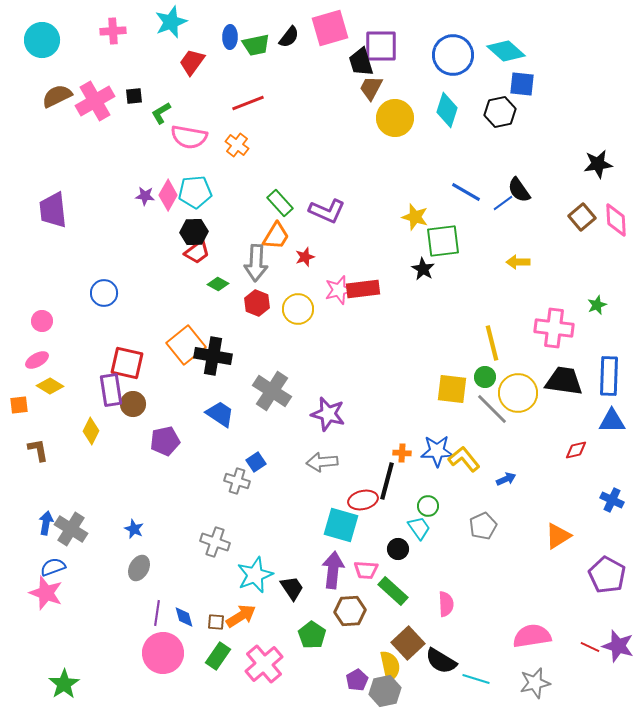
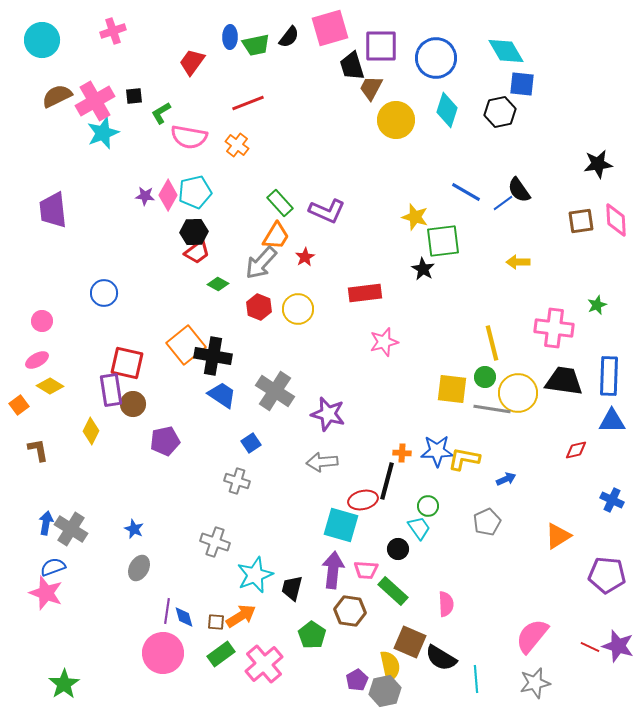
cyan star at (171, 22): moved 68 px left, 111 px down
pink cross at (113, 31): rotated 15 degrees counterclockwise
cyan diamond at (506, 51): rotated 18 degrees clockwise
blue circle at (453, 55): moved 17 px left, 3 px down
black trapezoid at (361, 62): moved 9 px left, 4 px down
yellow circle at (395, 118): moved 1 px right, 2 px down
cyan pentagon at (195, 192): rotated 8 degrees counterclockwise
brown square at (582, 217): moved 1 px left, 4 px down; rotated 32 degrees clockwise
red star at (305, 257): rotated 12 degrees counterclockwise
gray arrow at (256, 263): moved 5 px right; rotated 39 degrees clockwise
red rectangle at (363, 289): moved 2 px right, 4 px down
pink star at (339, 290): moved 45 px right, 52 px down
red hexagon at (257, 303): moved 2 px right, 4 px down
gray cross at (272, 391): moved 3 px right
orange square at (19, 405): rotated 30 degrees counterclockwise
gray line at (492, 409): rotated 36 degrees counterclockwise
blue trapezoid at (220, 414): moved 2 px right, 19 px up
yellow L-shape at (464, 459): rotated 40 degrees counterclockwise
blue square at (256, 462): moved 5 px left, 19 px up
gray pentagon at (483, 526): moved 4 px right, 4 px up
purple pentagon at (607, 575): rotated 24 degrees counterclockwise
black trapezoid at (292, 588): rotated 132 degrees counterclockwise
brown hexagon at (350, 611): rotated 12 degrees clockwise
purple line at (157, 613): moved 10 px right, 2 px up
pink semicircle at (532, 636): rotated 42 degrees counterclockwise
brown square at (408, 643): moved 2 px right, 1 px up; rotated 24 degrees counterclockwise
green rectangle at (218, 656): moved 3 px right, 2 px up; rotated 20 degrees clockwise
black semicircle at (441, 661): moved 3 px up
cyan line at (476, 679): rotated 68 degrees clockwise
